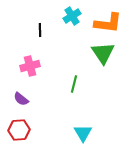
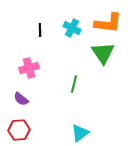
cyan cross: moved 12 px down; rotated 30 degrees counterclockwise
pink cross: moved 1 px left, 2 px down
cyan triangle: moved 3 px left; rotated 24 degrees clockwise
